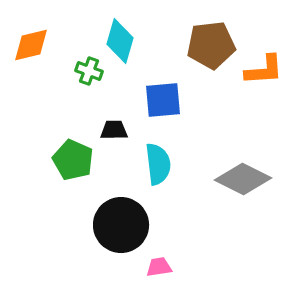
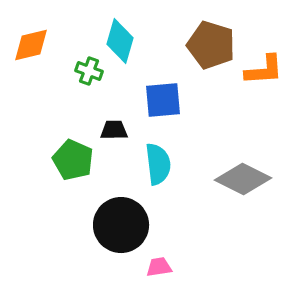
brown pentagon: rotated 24 degrees clockwise
